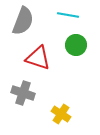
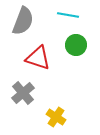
gray cross: rotated 30 degrees clockwise
yellow cross: moved 5 px left, 3 px down
